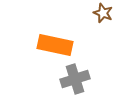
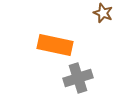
gray cross: moved 3 px right, 1 px up
